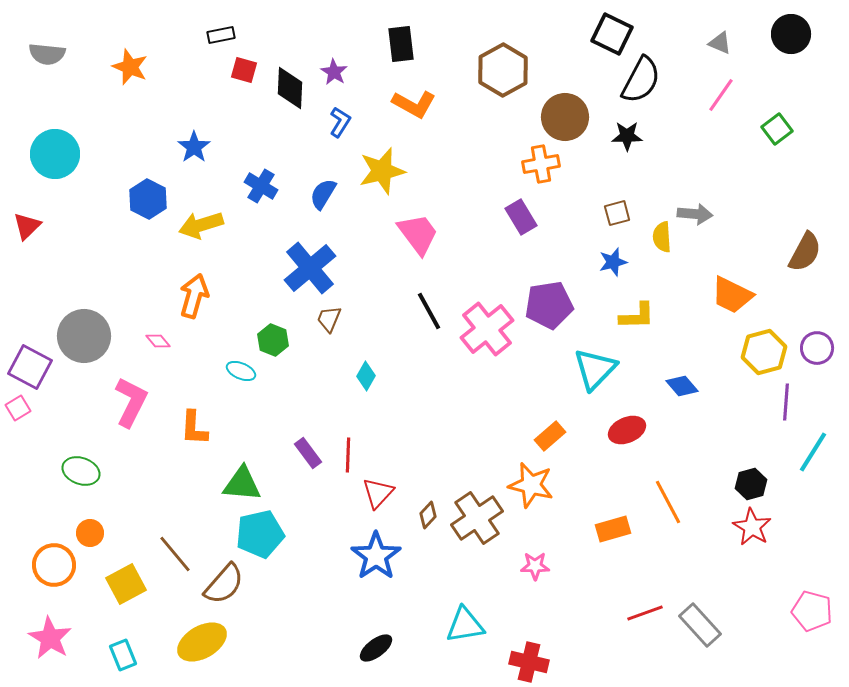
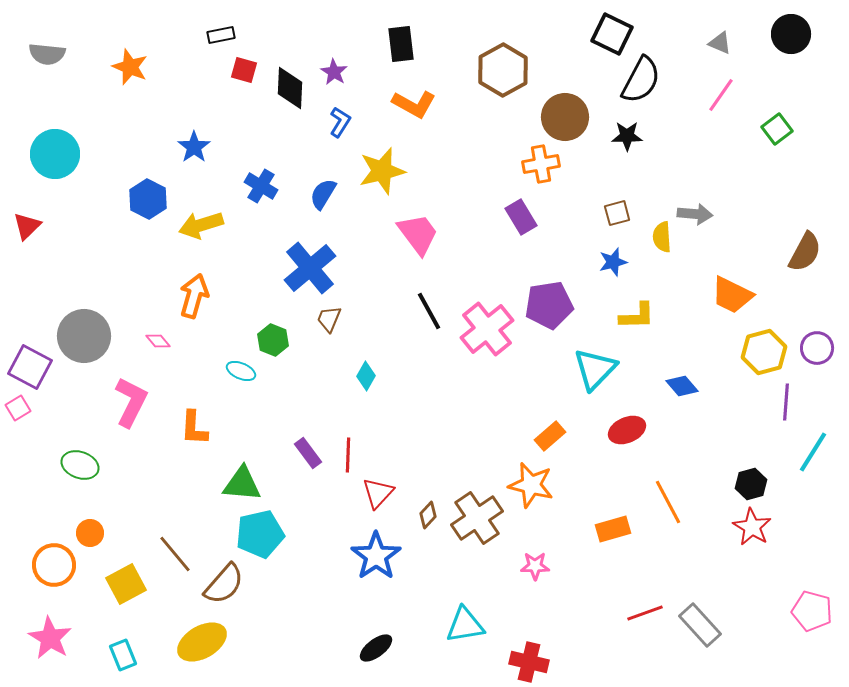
green ellipse at (81, 471): moved 1 px left, 6 px up
